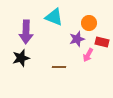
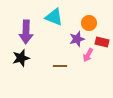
brown line: moved 1 px right, 1 px up
